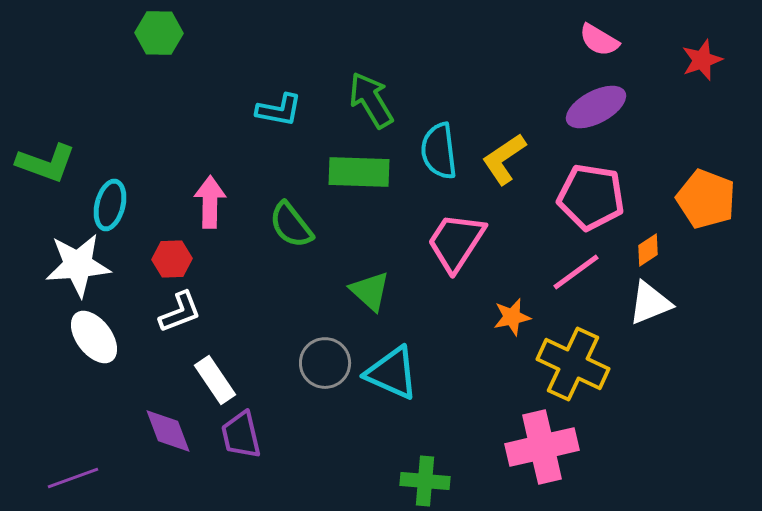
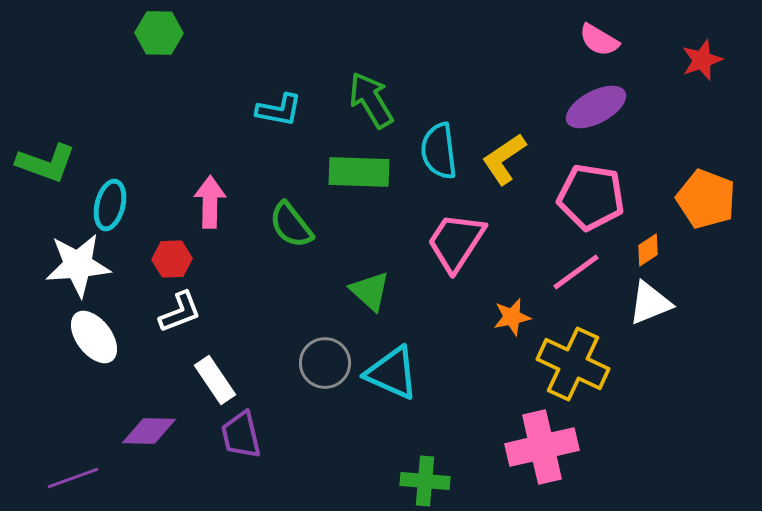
purple diamond: moved 19 px left; rotated 68 degrees counterclockwise
